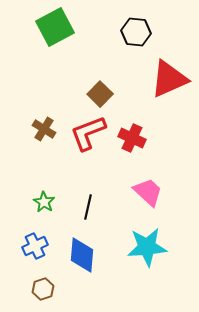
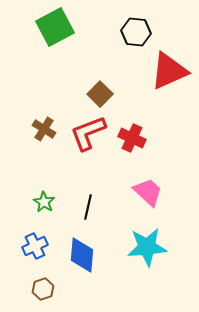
red triangle: moved 8 px up
